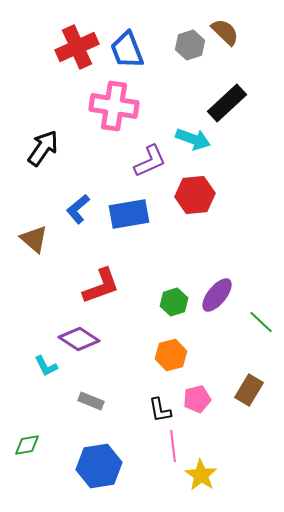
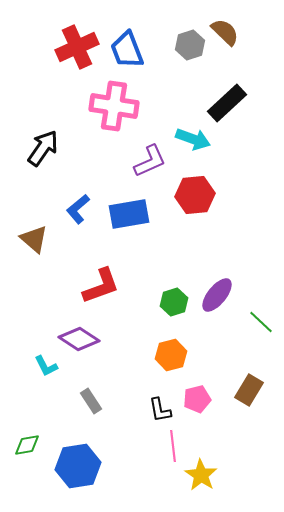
gray rectangle: rotated 35 degrees clockwise
blue hexagon: moved 21 px left
